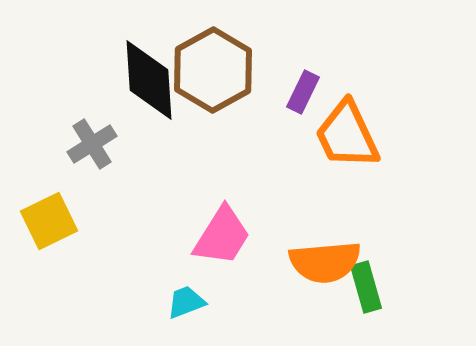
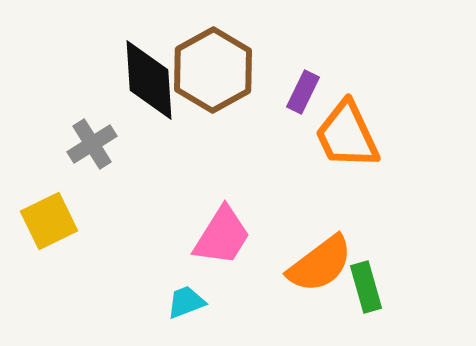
orange semicircle: moved 5 px left, 2 px down; rotated 32 degrees counterclockwise
